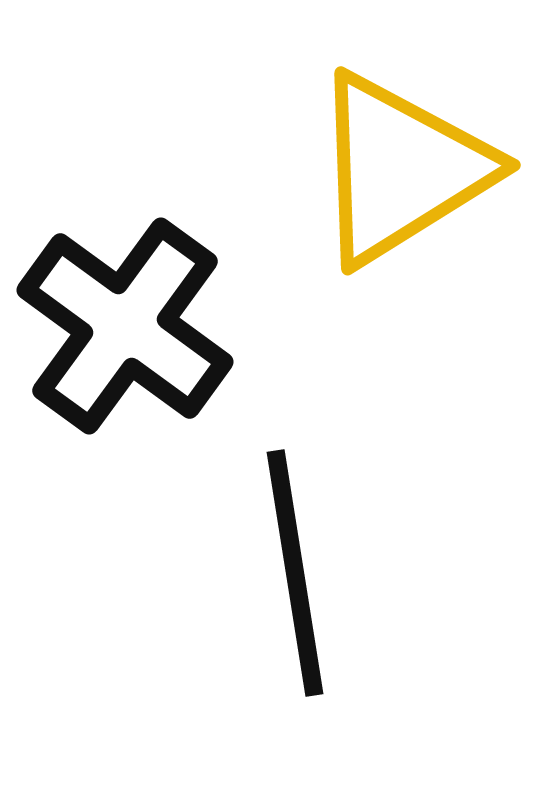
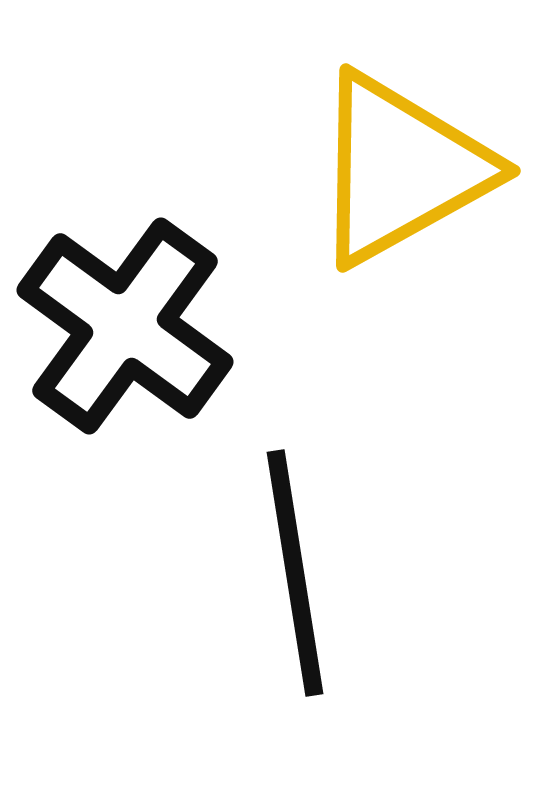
yellow triangle: rotated 3 degrees clockwise
